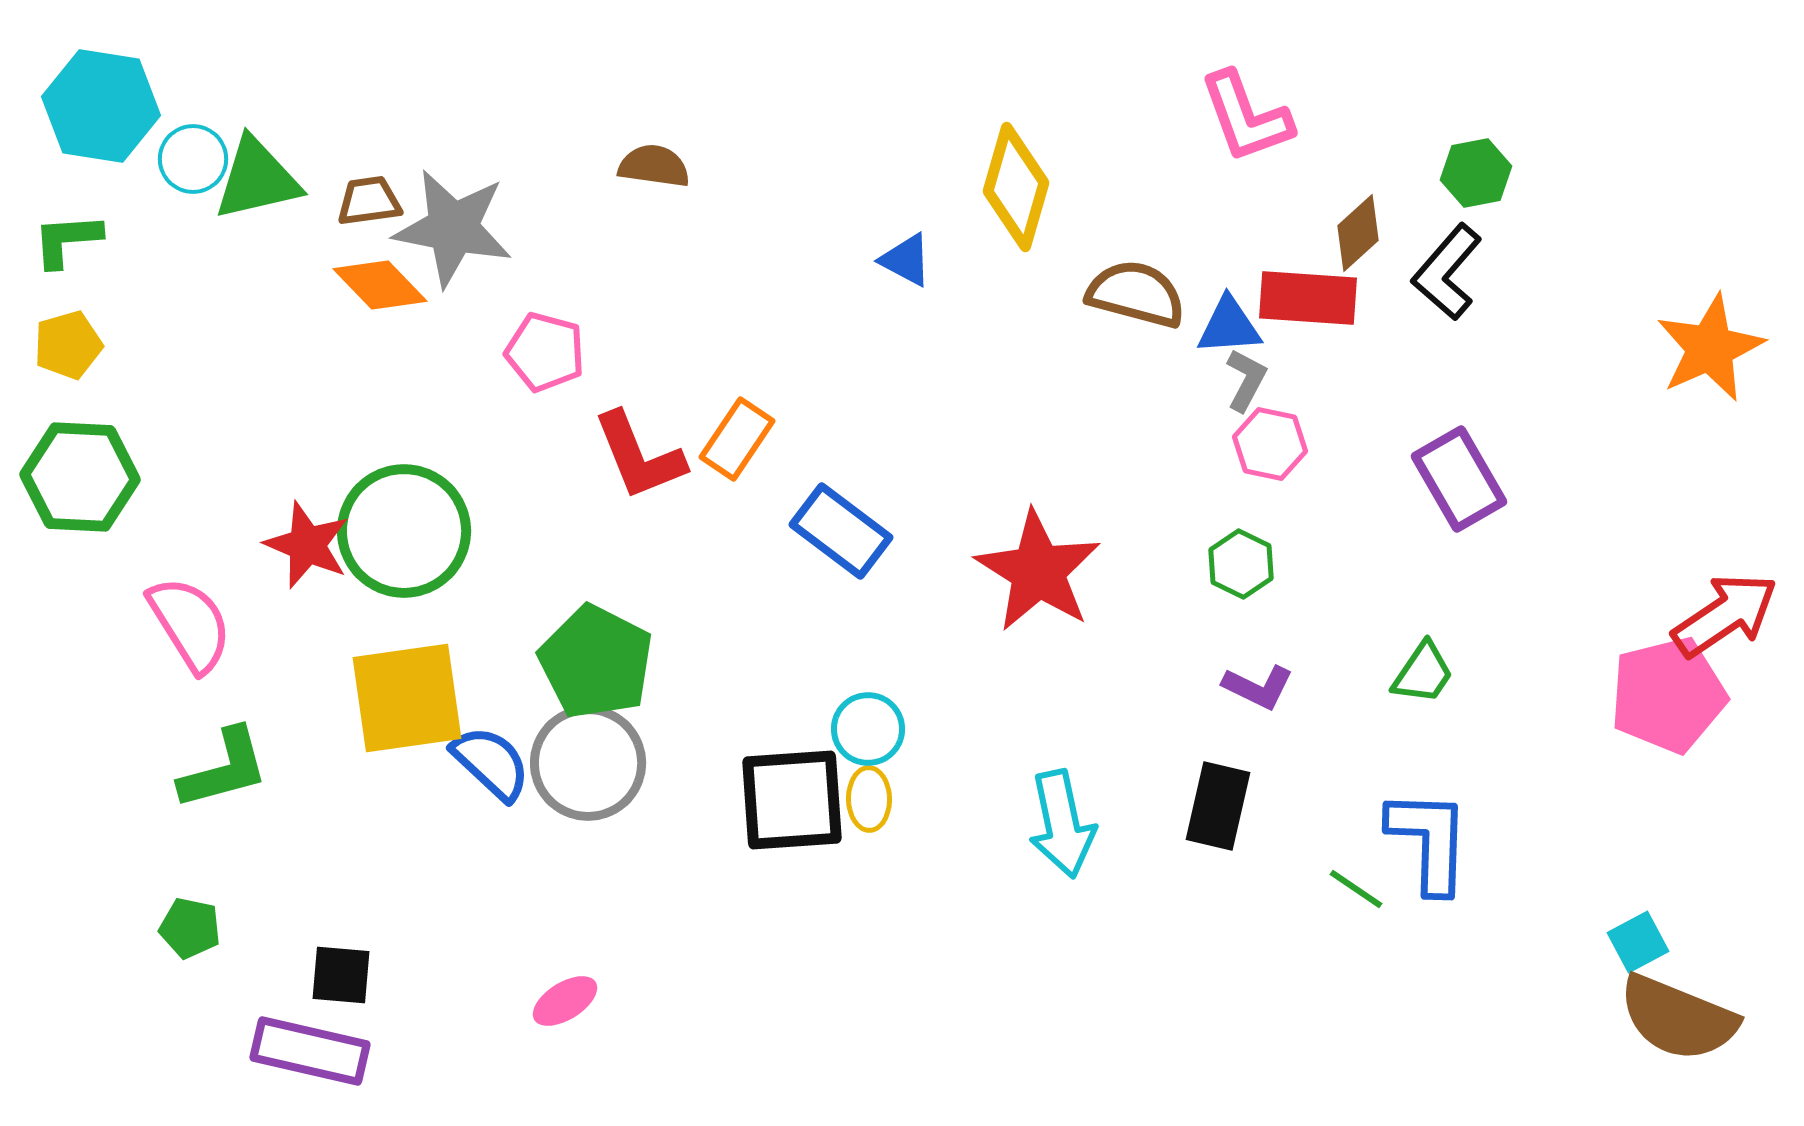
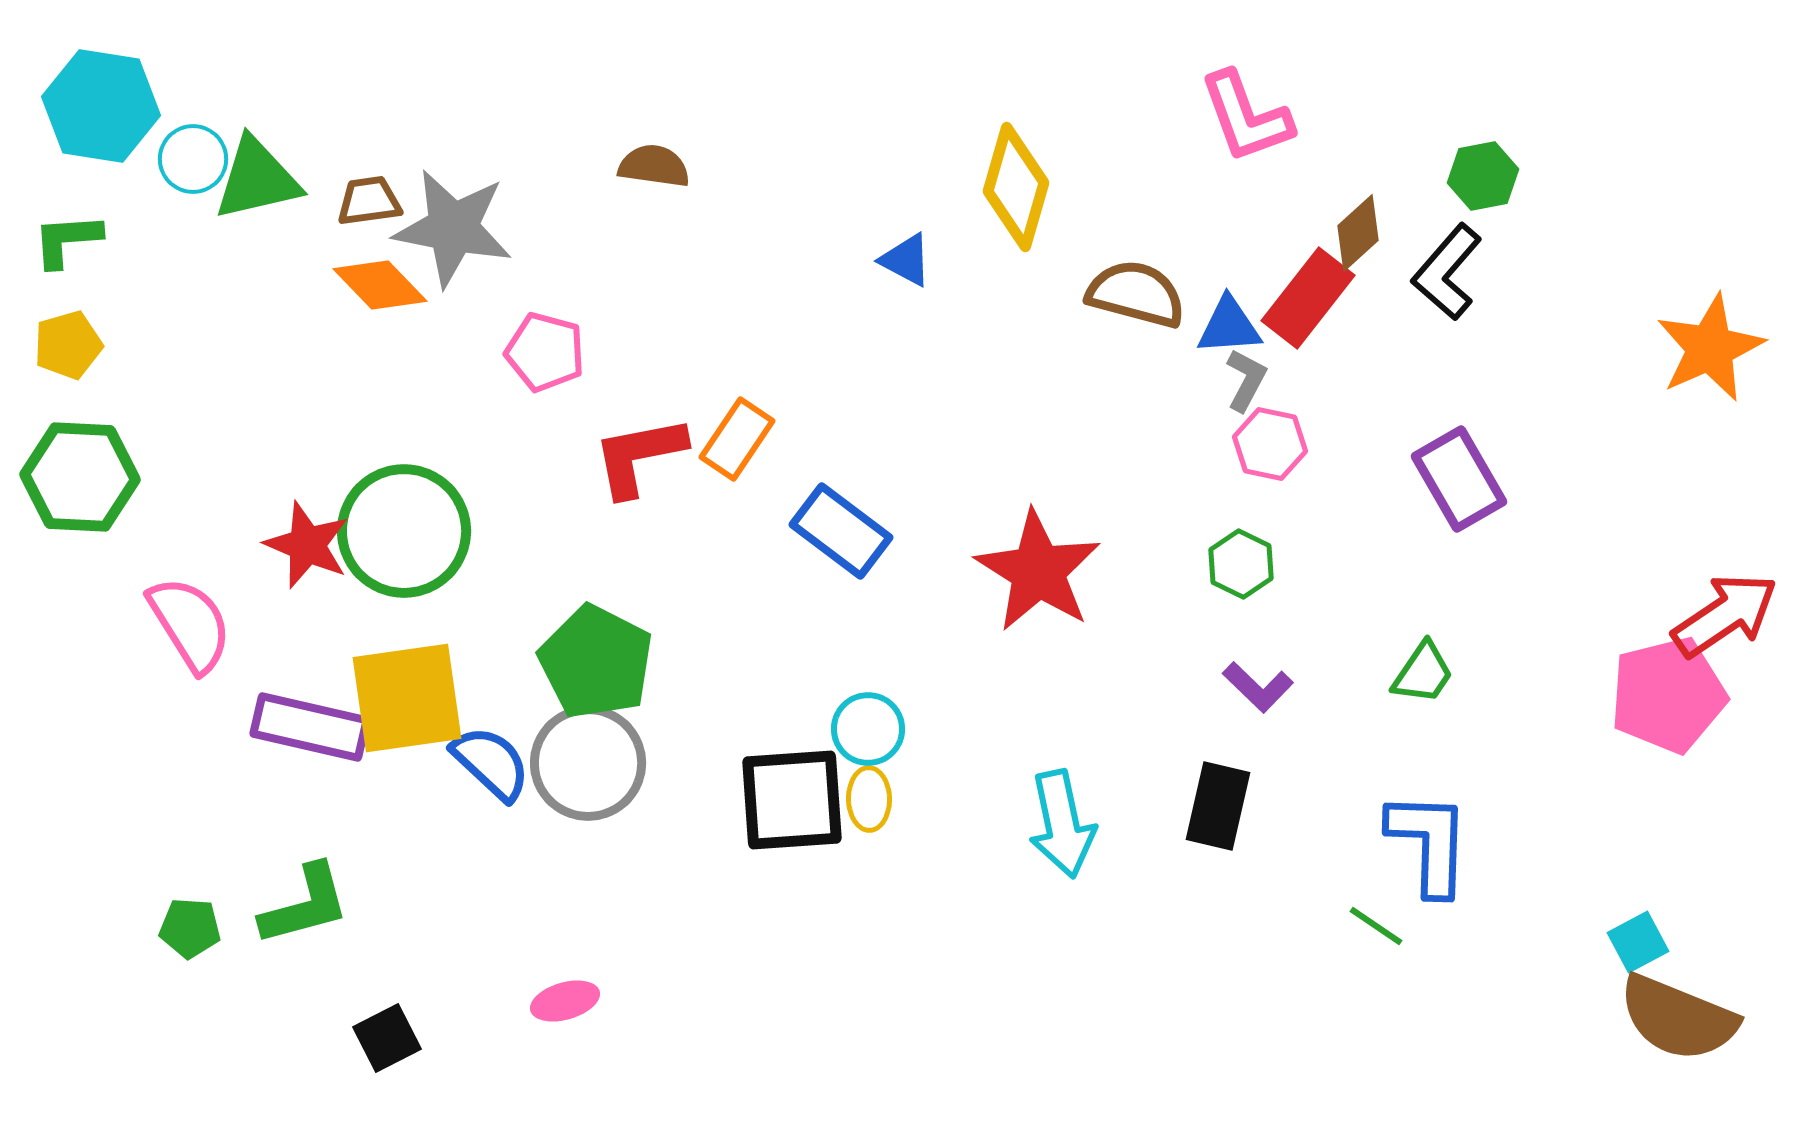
green hexagon at (1476, 173): moved 7 px right, 3 px down
red rectangle at (1308, 298): rotated 56 degrees counterclockwise
red L-shape at (639, 456): rotated 101 degrees clockwise
purple L-shape at (1258, 687): rotated 18 degrees clockwise
green L-shape at (224, 769): moved 81 px right, 136 px down
blue L-shape at (1429, 841): moved 2 px down
green line at (1356, 889): moved 20 px right, 37 px down
green pentagon at (190, 928): rotated 8 degrees counterclockwise
black square at (341, 975): moved 46 px right, 63 px down; rotated 32 degrees counterclockwise
pink ellipse at (565, 1001): rotated 16 degrees clockwise
purple rectangle at (310, 1051): moved 324 px up
